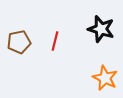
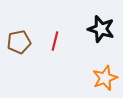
orange star: rotated 25 degrees clockwise
